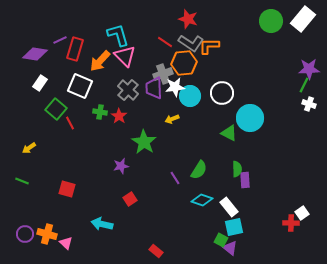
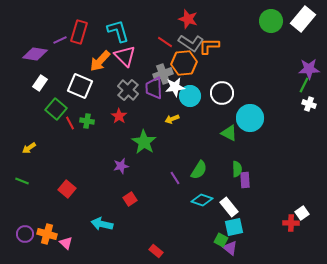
cyan L-shape at (118, 35): moved 4 px up
red rectangle at (75, 49): moved 4 px right, 17 px up
green cross at (100, 112): moved 13 px left, 9 px down
red square at (67, 189): rotated 24 degrees clockwise
